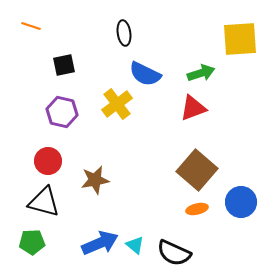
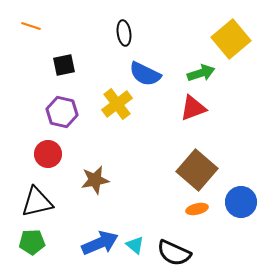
yellow square: moved 9 px left; rotated 36 degrees counterclockwise
red circle: moved 7 px up
black triangle: moved 7 px left; rotated 28 degrees counterclockwise
